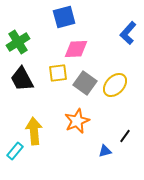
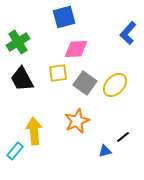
black line: moved 2 px left, 1 px down; rotated 16 degrees clockwise
